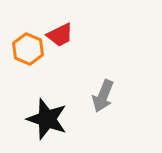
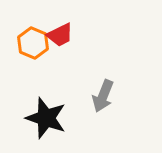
orange hexagon: moved 5 px right, 6 px up
black star: moved 1 px left, 1 px up
